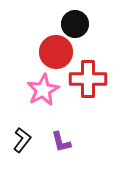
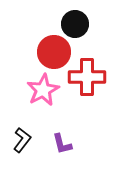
red circle: moved 2 px left
red cross: moved 1 px left, 2 px up
purple L-shape: moved 1 px right, 2 px down
